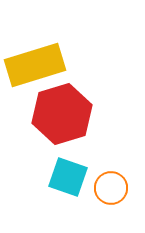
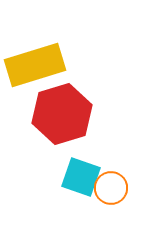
cyan square: moved 13 px right
